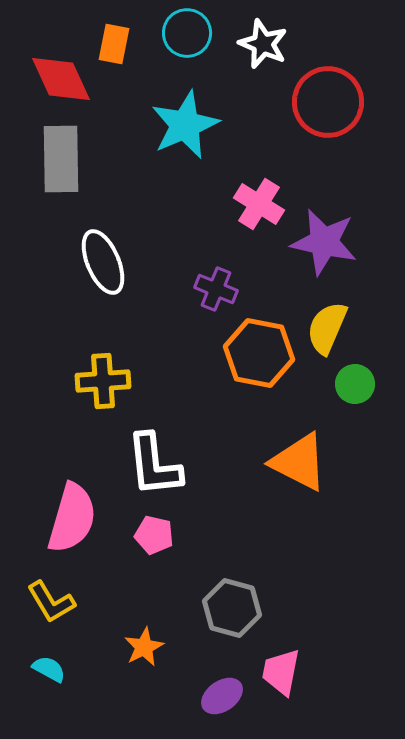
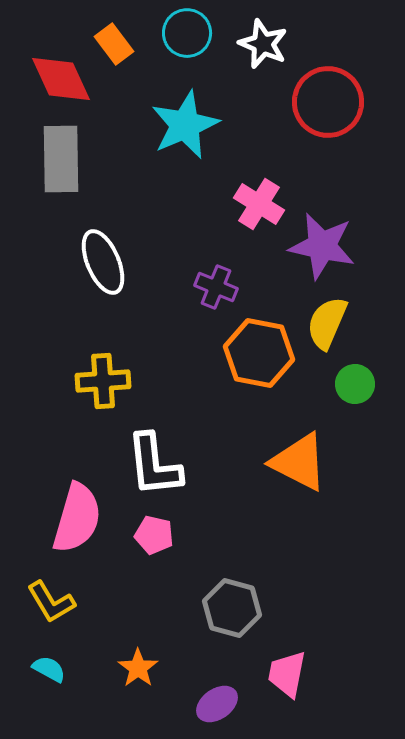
orange rectangle: rotated 48 degrees counterclockwise
purple star: moved 2 px left, 4 px down
purple cross: moved 2 px up
yellow semicircle: moved 5 px up
pink semicircle: moved 5 px right
orange star: moved 6 px left, 21 px down; rotated 9 degrees counterclockwise
pink trapezoid: moved 6 px right, 2 px down
purple ellipse: moved 5 px left, 8 px down
